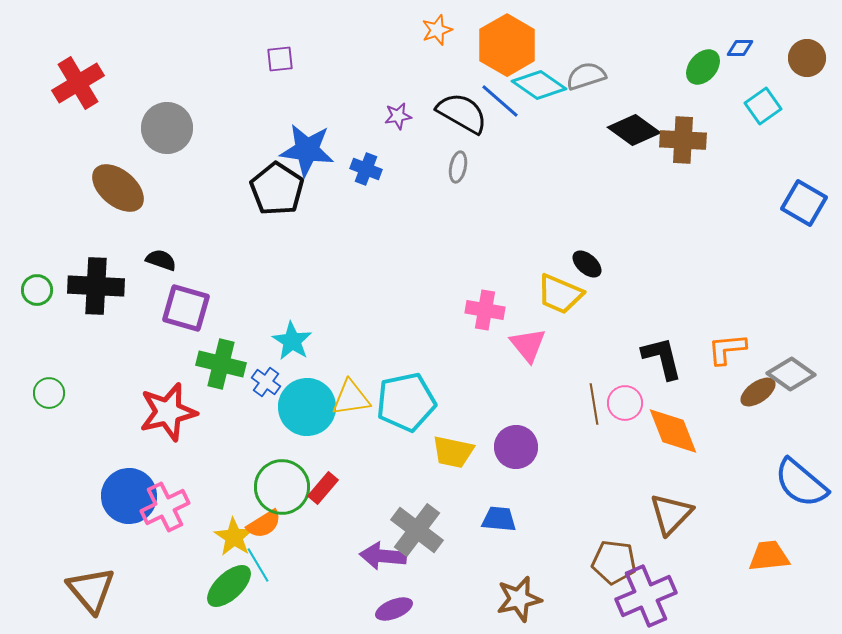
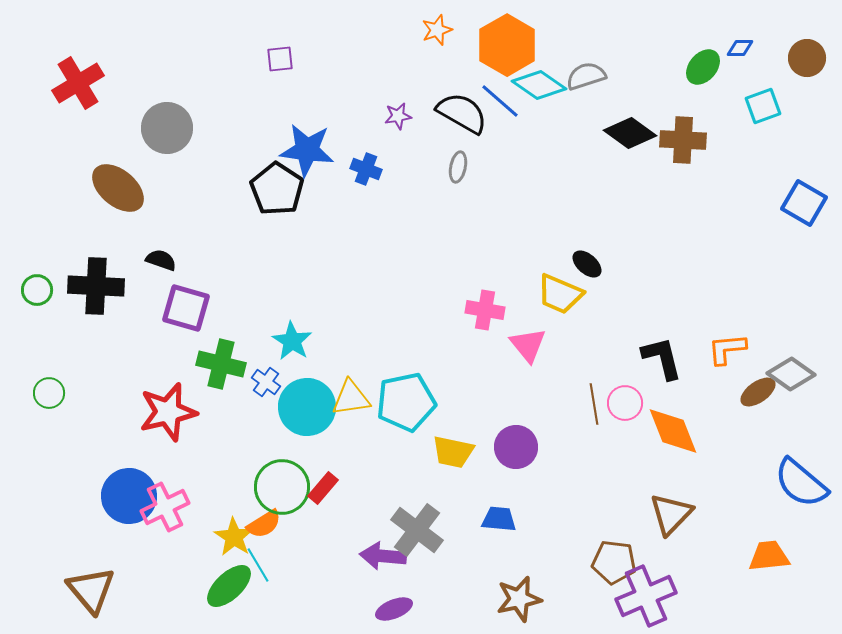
cyan square at (763, 106): rotated 15 degrees clockwise
black diamond at (634, 130): moved 4 px left, 3 px down
